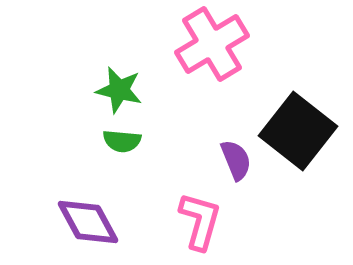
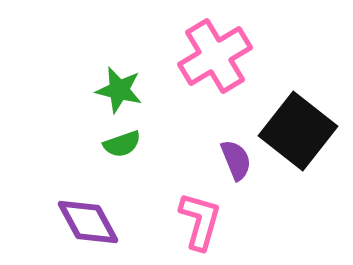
pink cross: moved 3 px right, 12 px down
green semicircle: moved 3 px down; rotated 24 degrees counterclockwise
